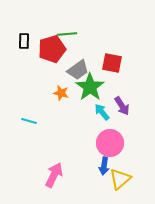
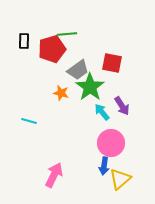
pink circle: moved 1 px right
